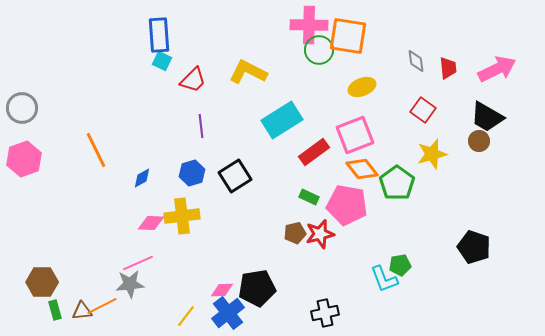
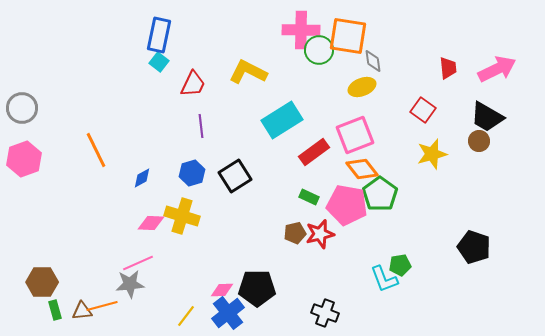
pink cross at (309, 25): moved 8 px left, 5 px down
blue rectangle at (159, 35): rotated 16 degrees clockwise
cyan square at (162, 61): moved 3 px left, 1 px down; rotated 12 degrees clockwise
gray diamond at (416, 61): moved 43 px left
red trapezoid at (193, 80): moved 4 px down; rotated 20 degrees counterclockwise
green pentagon at (397, 183): moved 17 px left, 11 px down
yellow cross at (182, 216): rotated 24 degrees clockwise
black pentagon at (257, 288): rotated 9 degrees clockwise
orange line at (102, 306): rotated 12 degrees clockwise
black cross at (325, 313): rotated 32 degrees clockwise
